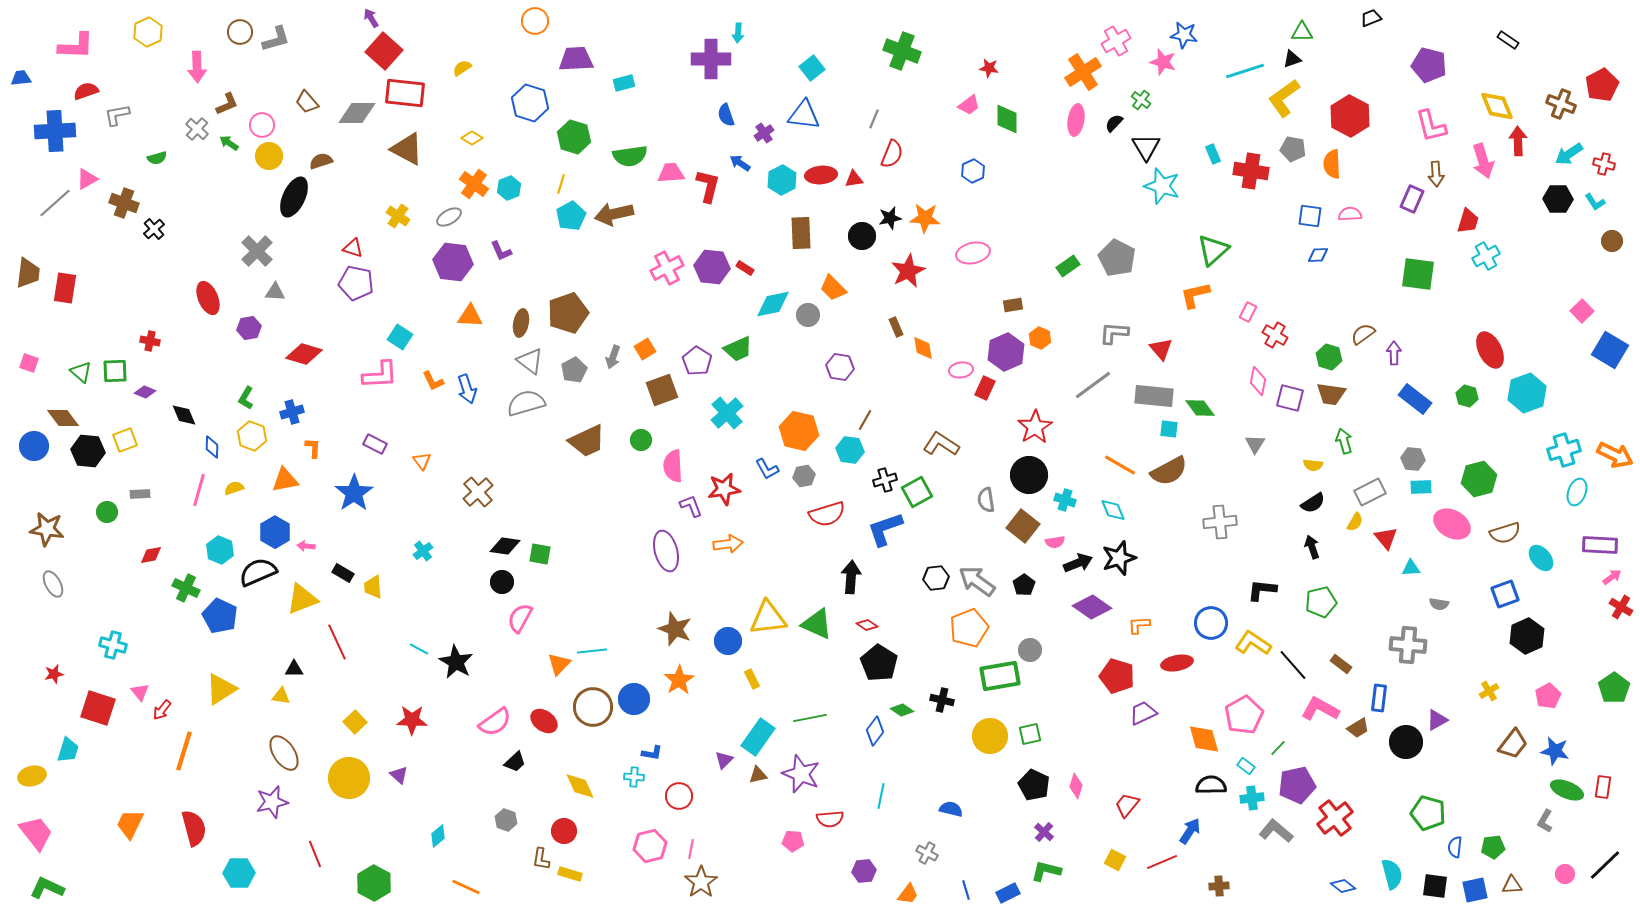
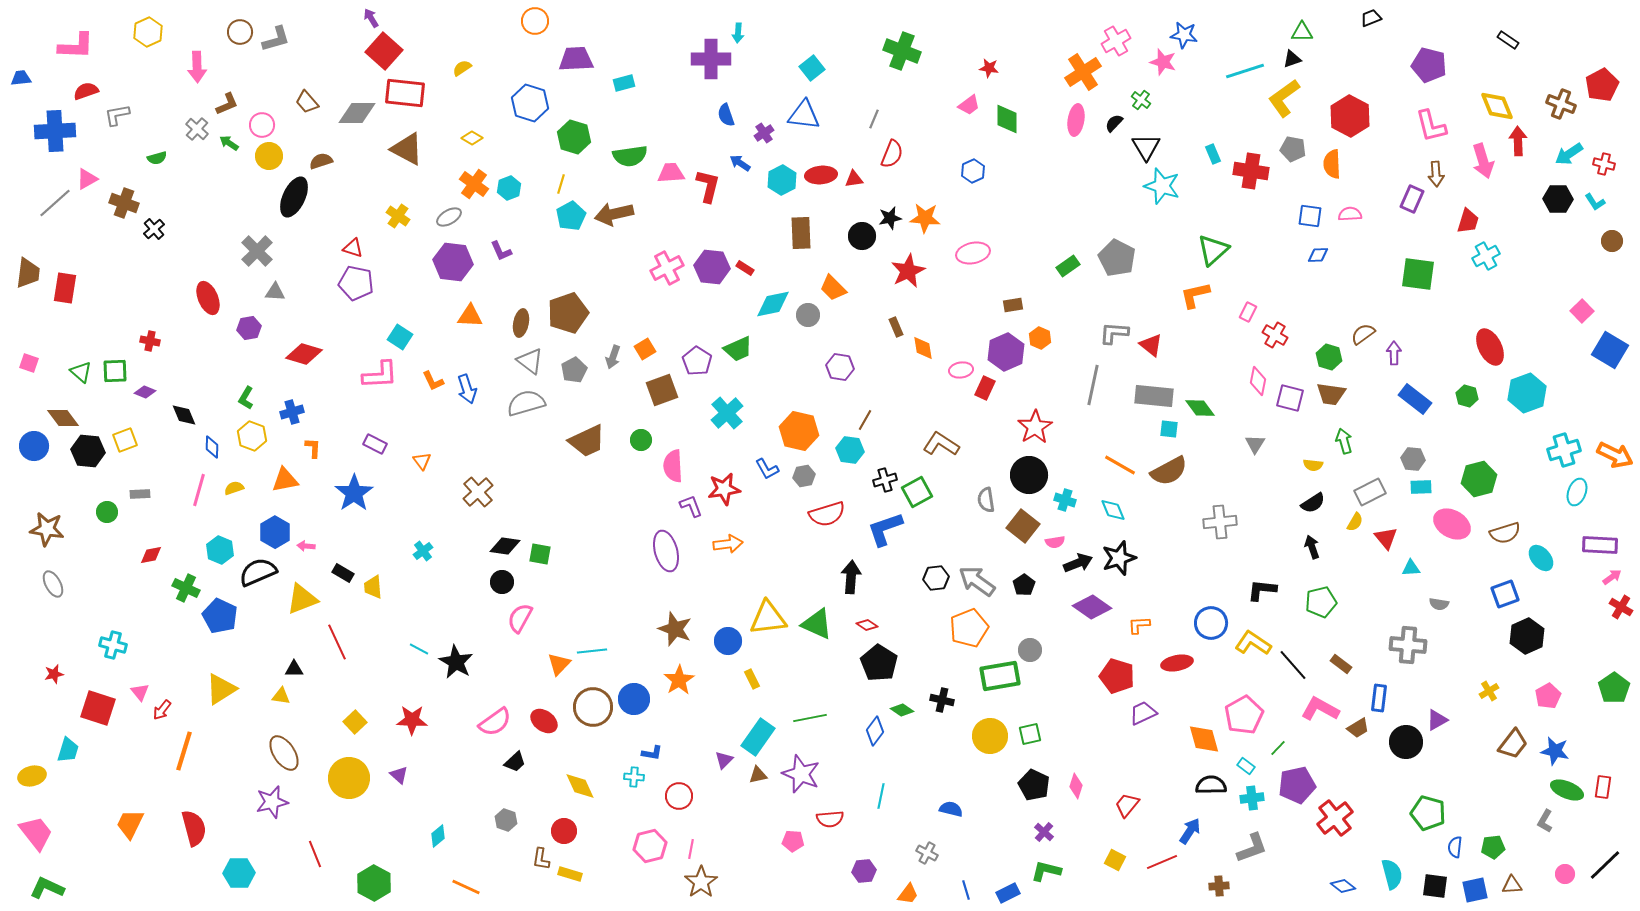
red triangle at (1161, 349): moved 10 px left, 4 px up; rotated 10 degrees counterclockwise
red ellipse at (1490, 350): moved 3 px up
gray line at (1093, 385): rotated 42 degrees counterclockwise
gray L-shape at (1276, 831): moved 24 px left, 17 px down; rotated 120 degrees clockwise
